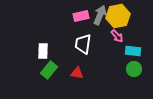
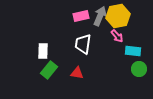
gray arrow: moved 1 px down
green circle: moved 5 px right
